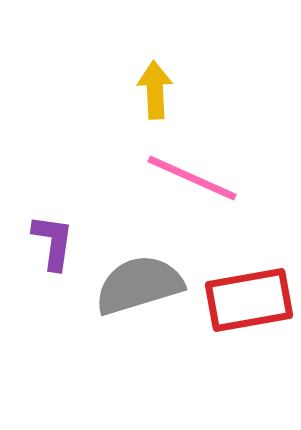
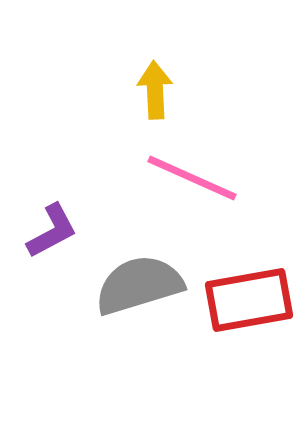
purple L-shape: moved 1 px left, 11 px up; rotated 54 degrees clockwise
